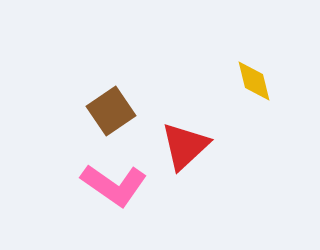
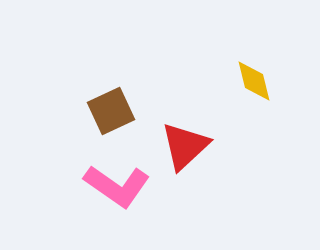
brown square: rotated 9 degrees clockwise
pink L-shape: moved 3 px right, 1 px down
